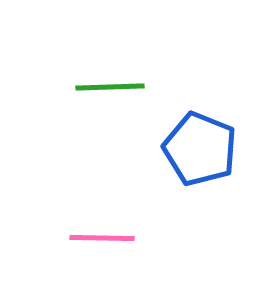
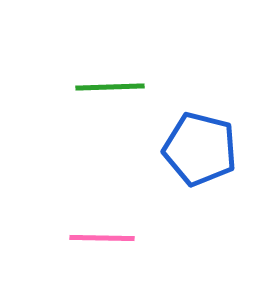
blue pentagon: rotated 8 degrees counterclockwise
